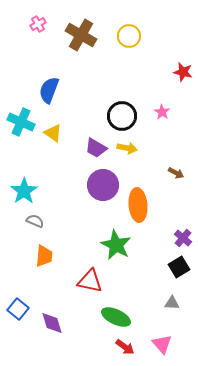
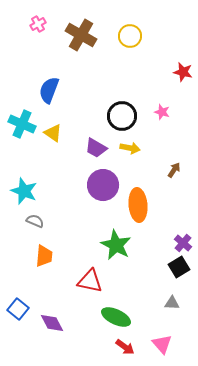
yellow circle: moved 1 px right
pink star: rotated 14 degrees counterclockwise
cyan cross: moved 1 px right, 2 px down
yellow arrow: moved 3 px right
brown arrow: moved 2 px left, 3 px up; rotated 84 degrees counterclockwise
cyan star: rotated 16 degrees counterclockwise
purple cross: moved 5 px down
purple diamond: rotated 10 degrees counterclockwise
